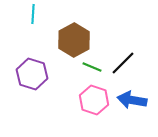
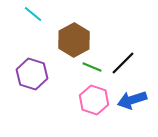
cyan line: rotated 54 degrees counterclockwise
blue arrow: rotated 28 degrees counterclockwise
